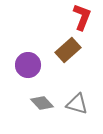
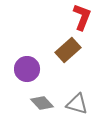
purple circle: moved 1 px left, 4 px down
